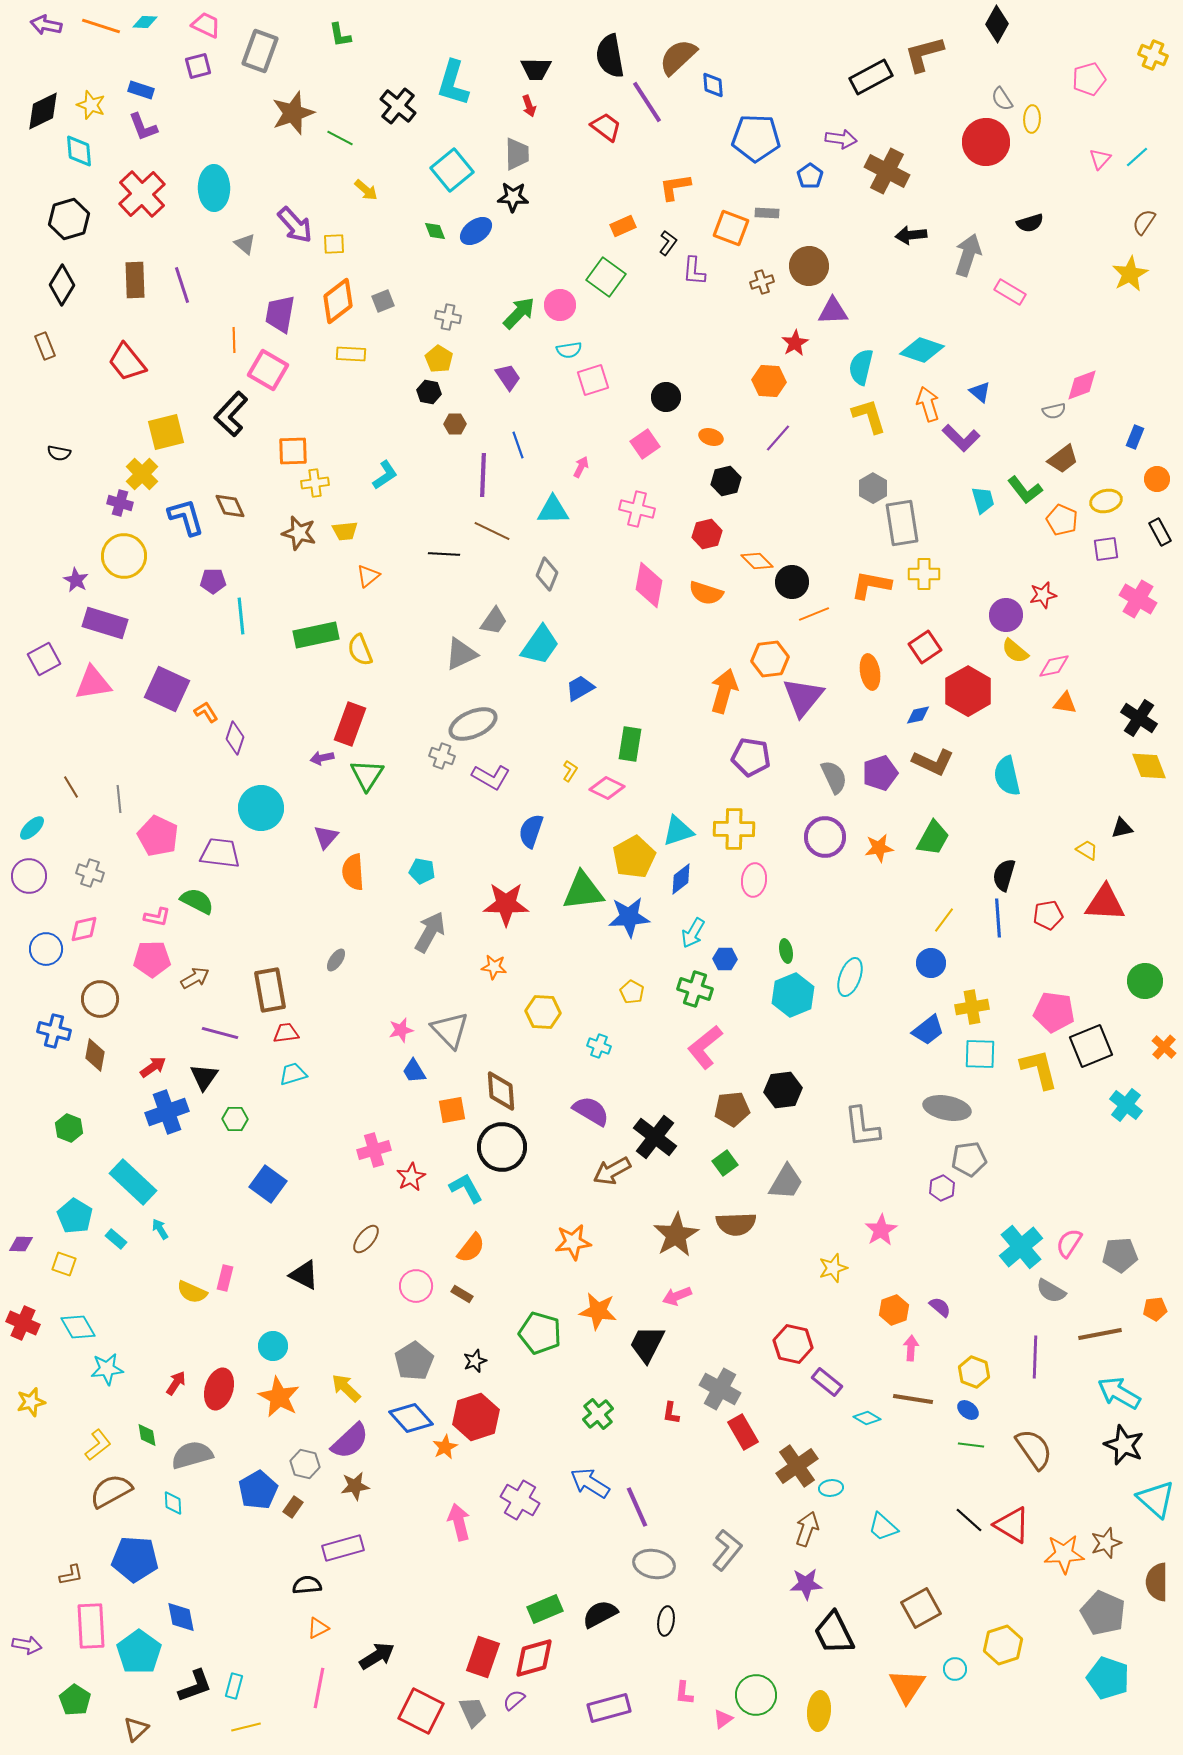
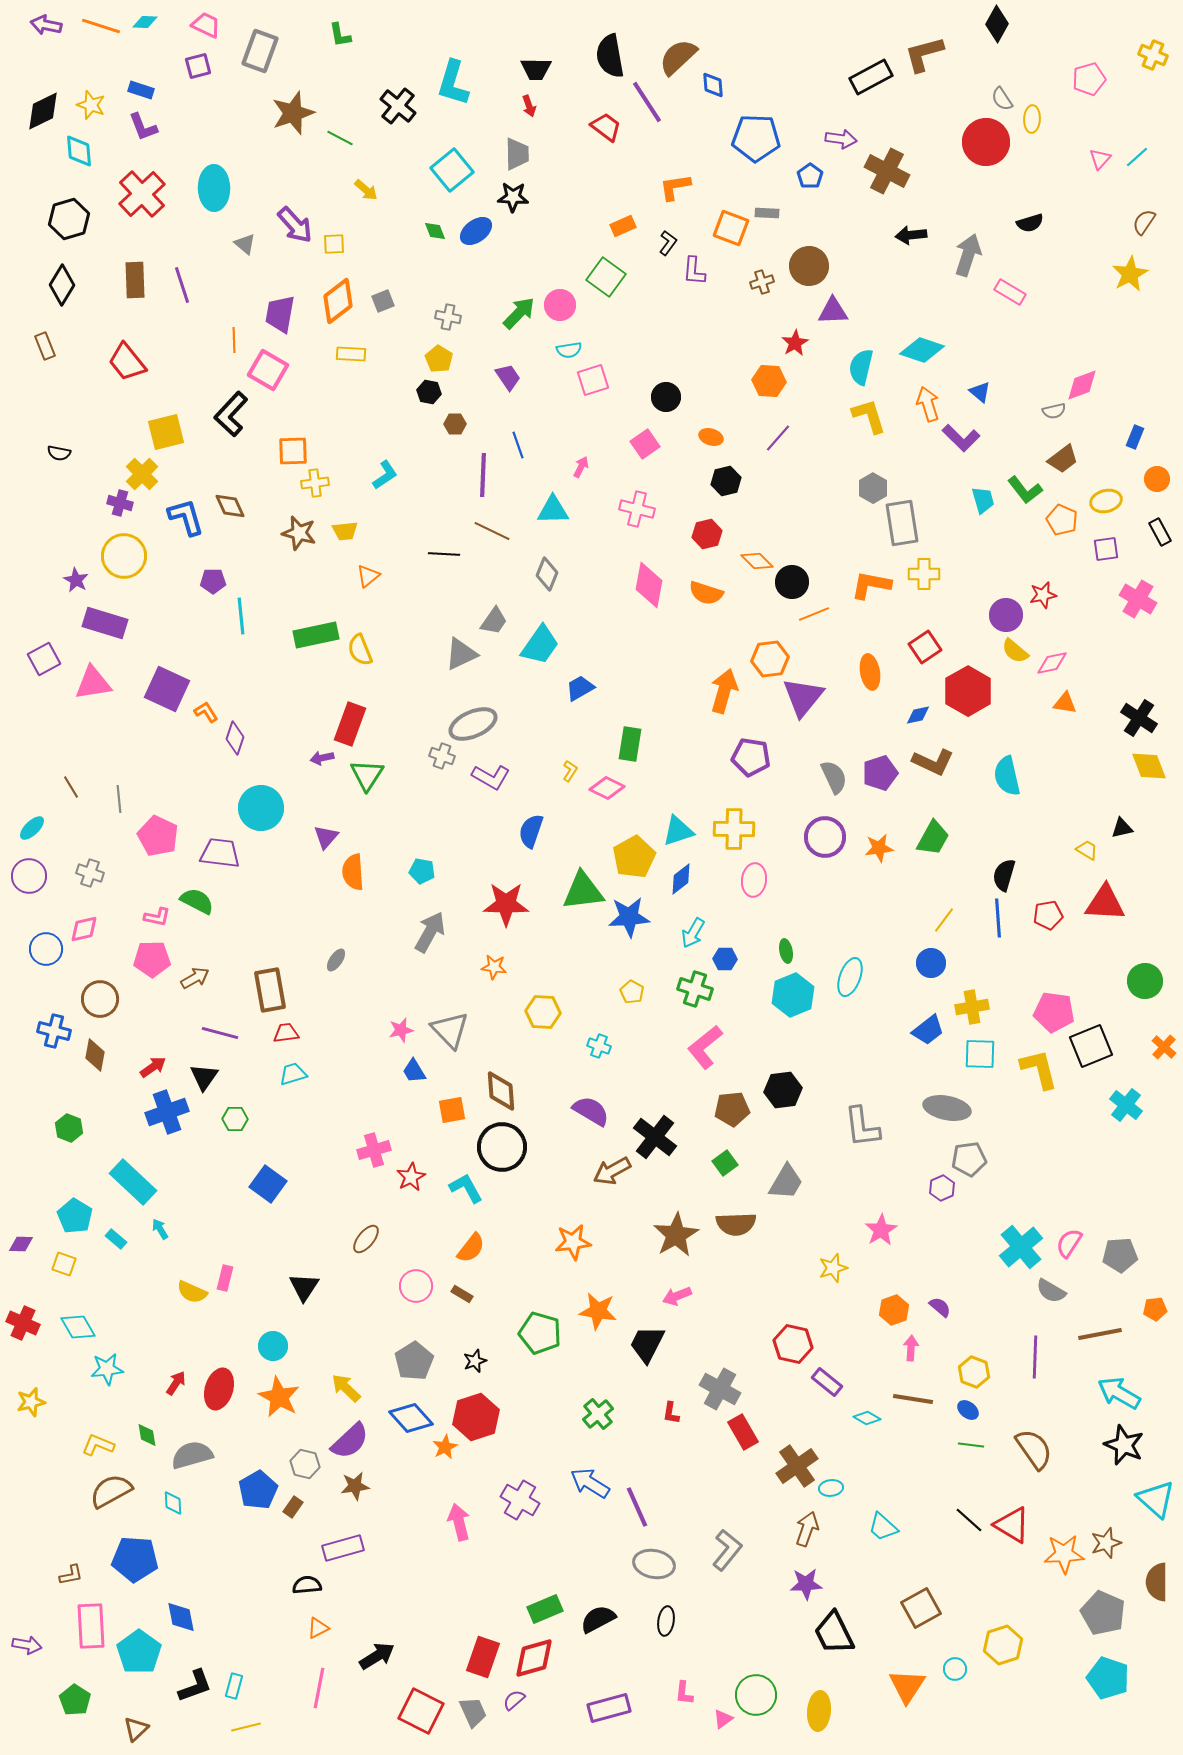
pink diamond at (1054, 666): moved 2 px left, 3 px up
black triangle at (304, 1275): moved 12 px down; rotated 36 degrees clockwise
yellow L-shape at (98, 1445): rotated 120 degrees counterclockwise
black semicircle at (600, 1614): moved 2 px left, 5 px down
